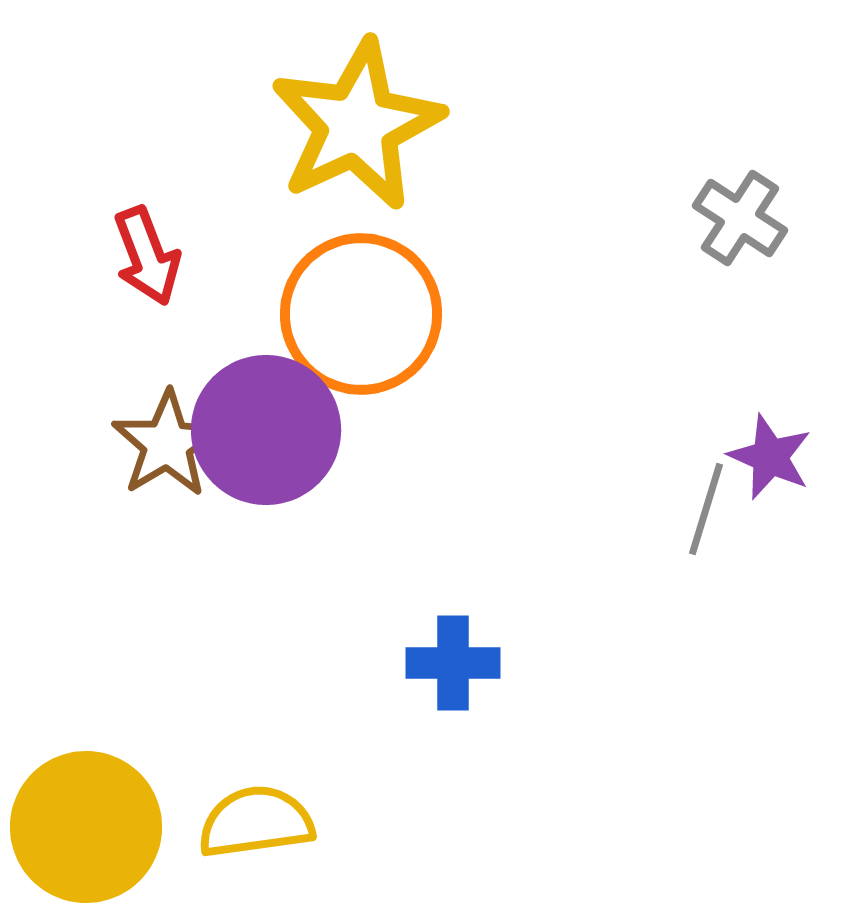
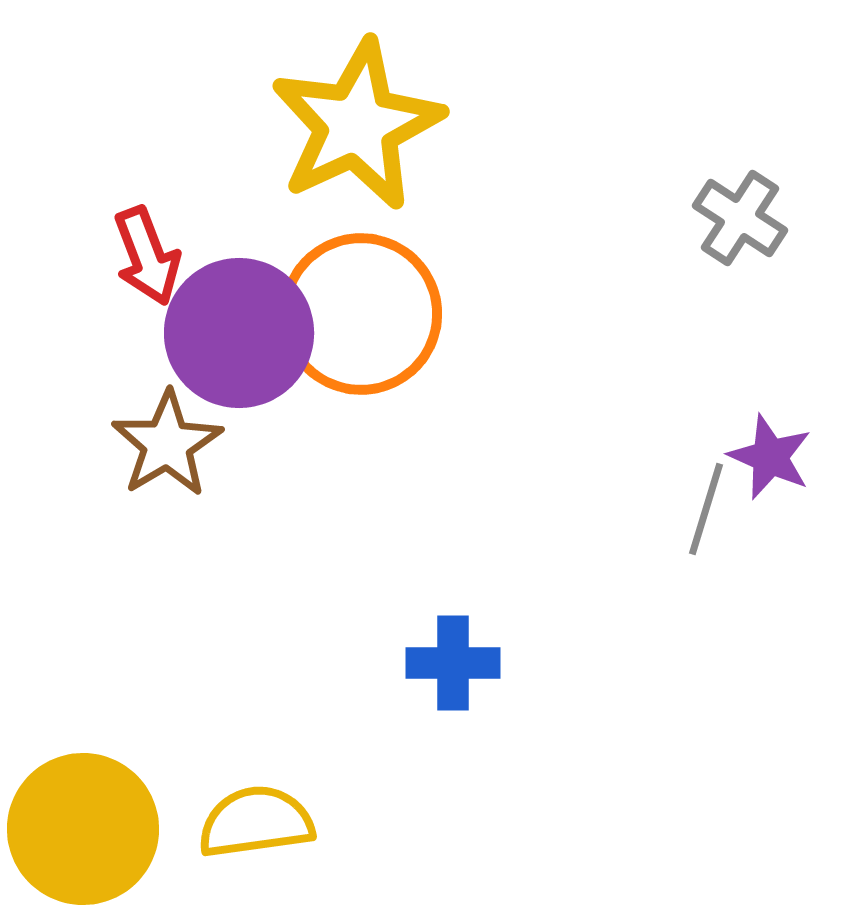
purple circle: moved 27 px left, 97 px up
yellow circle: moved 3 px left, 2 px down
